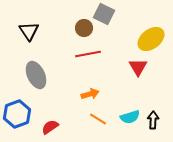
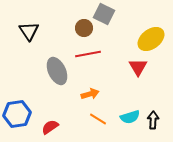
gray ellipse: moved 21 px right, 4 px up
blue hexagon: rotated 12 degrees clockwise
